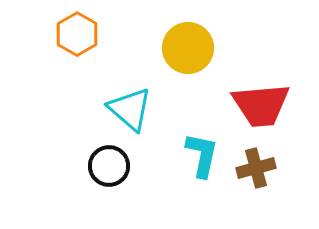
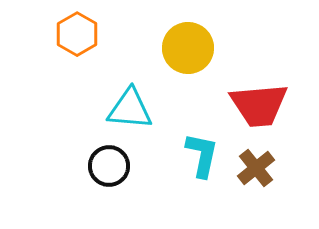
red trapezoid: moved 2 px left
cyan triangle: rotated 36 degrees counterclockwise
brown cross: rotated 24 degrees counterclockwise
